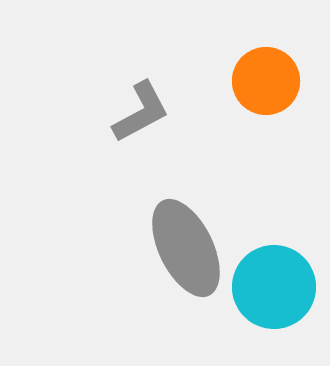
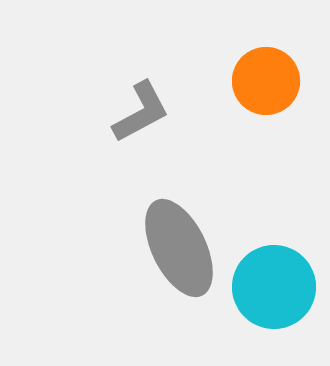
gray ellipse: moved 7 px left
